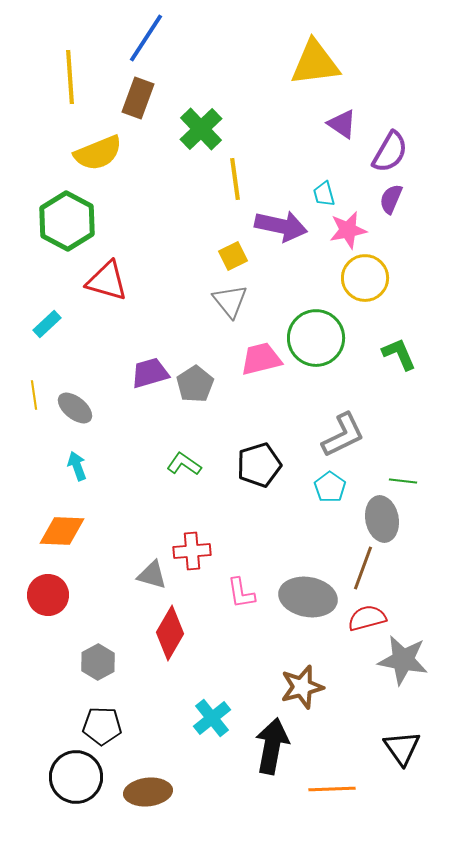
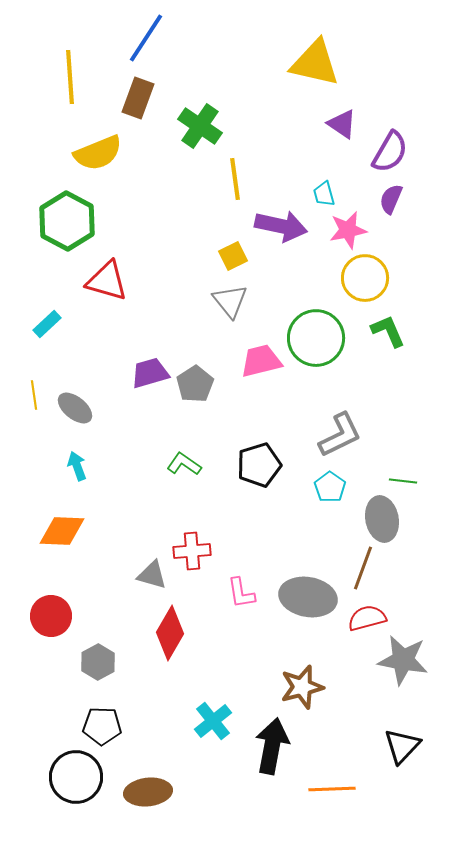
yellow triangle at (315, 63): rotated 20 degrees clockwise
green cross at (201, 129): moved 1 px left, 3 px up; rotated 12 degrees counterclockwise
green L-shape at (399, 354): moved 11 px left, 23 px up
pink trapezoid at (261, 359): moved 2 px down
gray L-shape at (343, 435): moved 3 px left
red circle at (48, 595): moved 3 px right, 21 px down
cyan cross at (212, 718): moved 1 px right, 3 px down
black triangle at (402, 748): moved 2 px up; rotated 18 degrees clockwise
